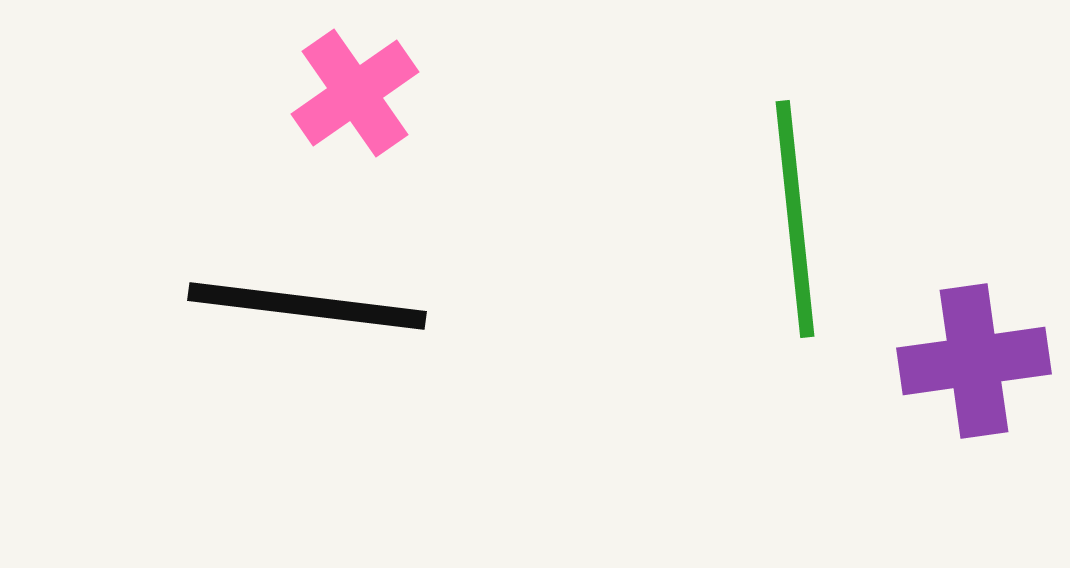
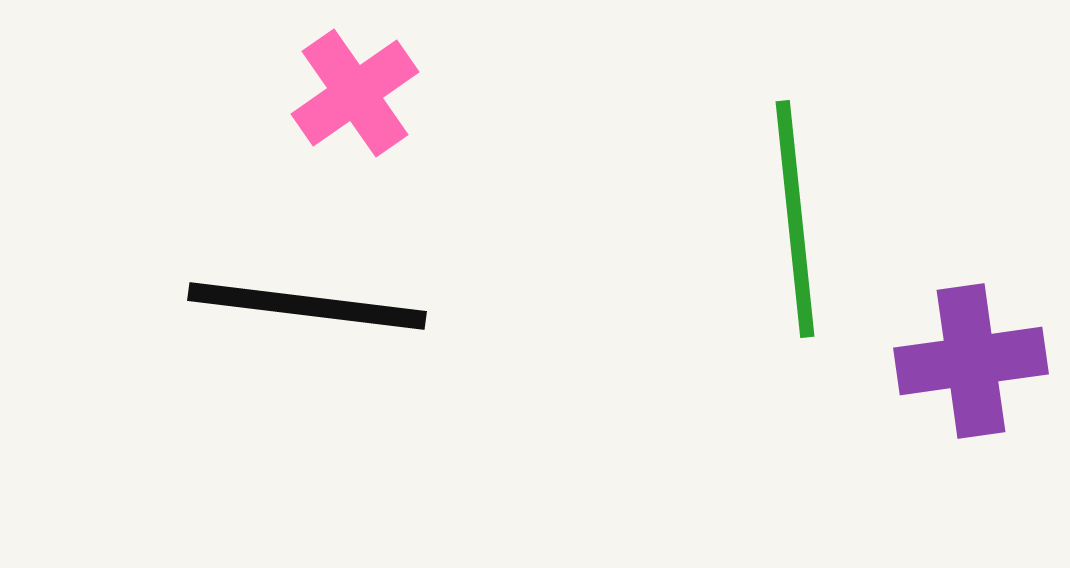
purple cross: moved 3 px left
